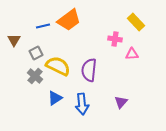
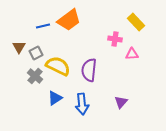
brown triangle: moved 5 px right, 7 px down
